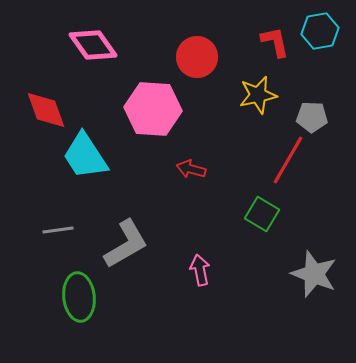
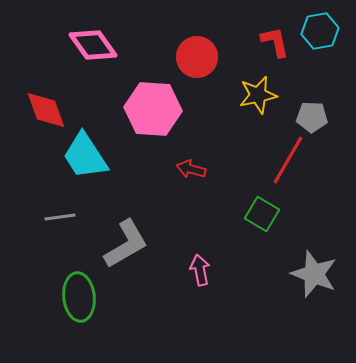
gray line: moved 2 px right, 13 px up
